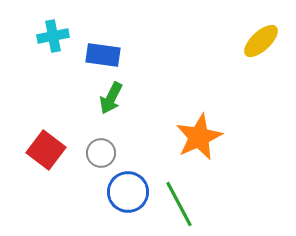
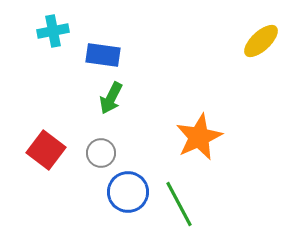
cyan cross: moved 5 px up
